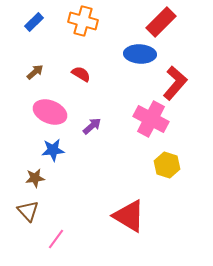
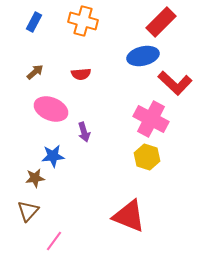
blue rectangle: rotated 18 degrees counterclockwise
blue ellipse: moved 3 px right, 2 px down; rotated 16 degrees counterclockwise
red semicircle: rotated 144 degrees clockwise
red L-shape: rotated 92 degrees clockwise
pink ellipse: moved 1 px right, 3 px up
purple arrow: moved 8 px left, 6 px down; rotated 114 degrees clockwise
blue star: moved 6 px down
yellow hexagon: moved 20 px left, 8 px up
brown triangle: rotated 25 degrees clockwise
red triangle: rotated 9 degrees counterclockwise
pink line: moved 2 px left, 2 px down
